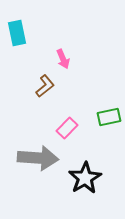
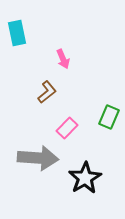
brown L-shape: moved 2 px right, 6 px down
green rectangle: rotated 55 degrees counterclockwise
